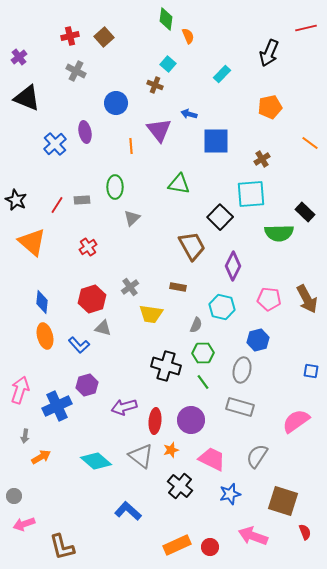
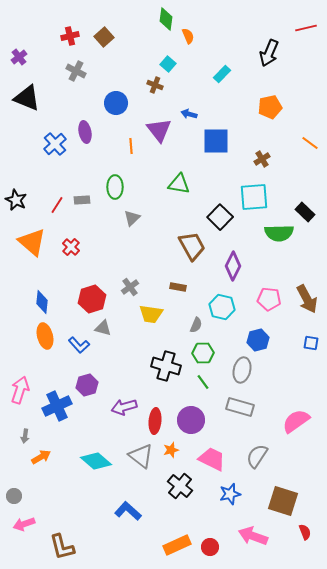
cyan square at (251, 194): moved 3 px right, 3 px down
red cross at (88, 247): moved 17 px left; rotated 12 degrees counterclockwise
blue square at (311, 371): moved 28 px up
